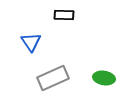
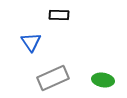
black rectangle: moved 5 px left
green ellipse: moved 1 px left, 2 px down
